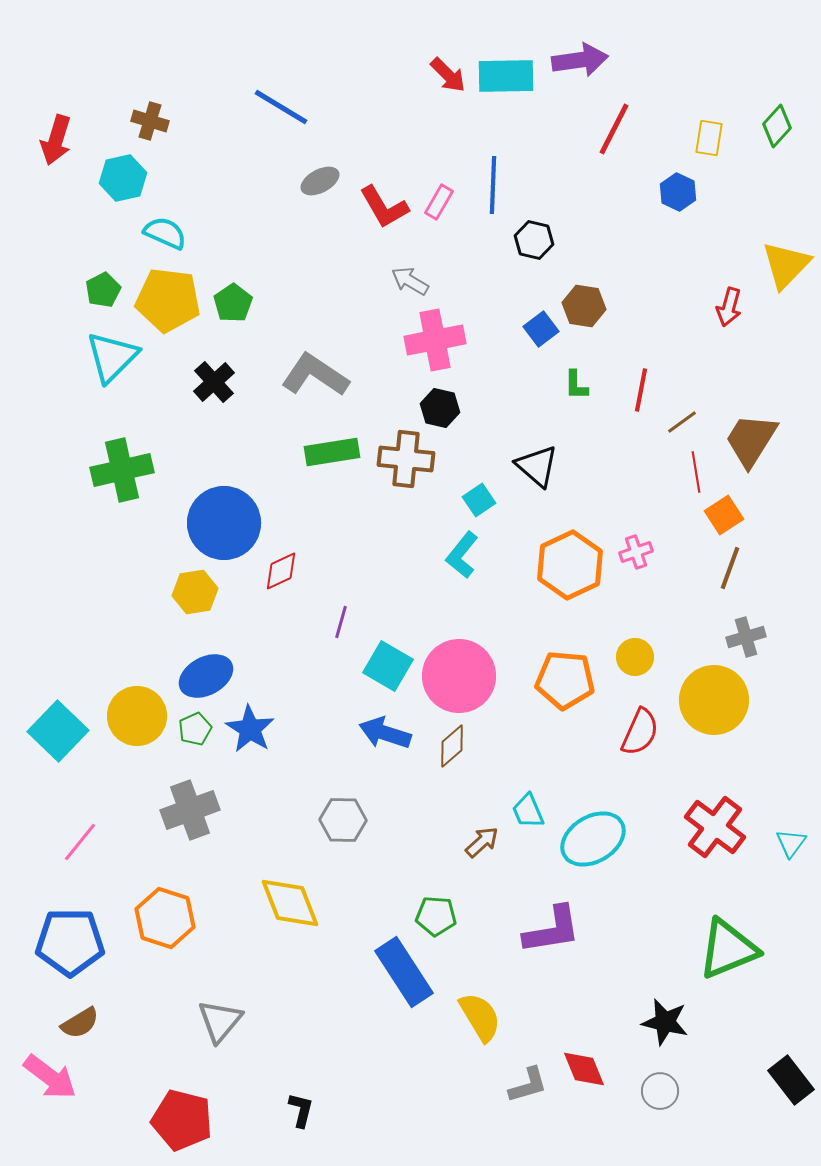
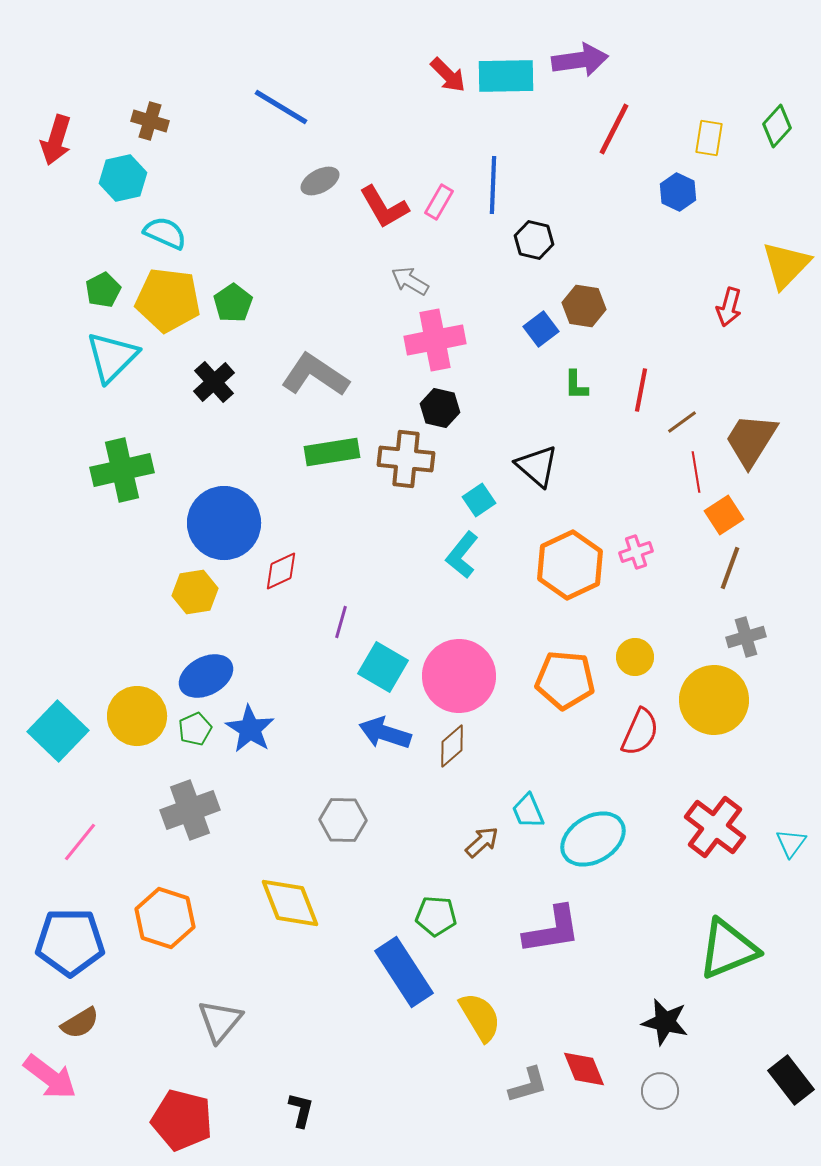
cyan square at (388, 666): moved 5 px left, 1 px down
